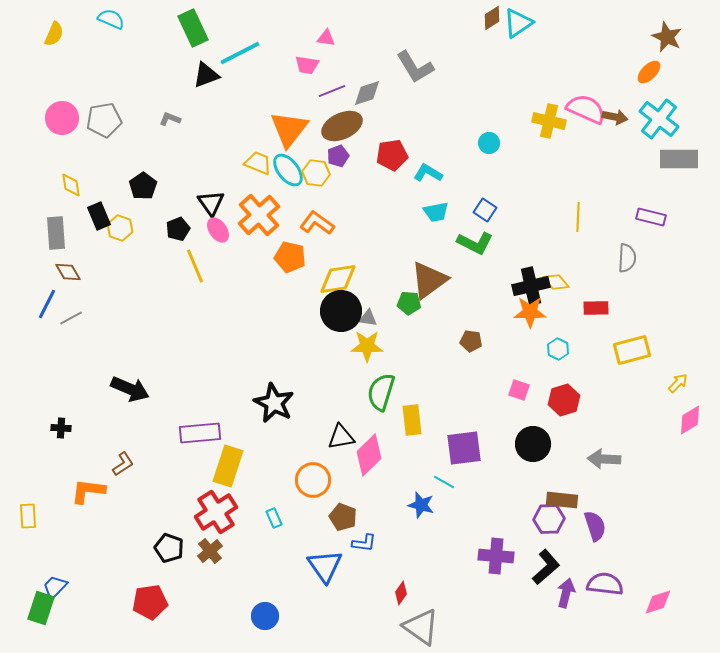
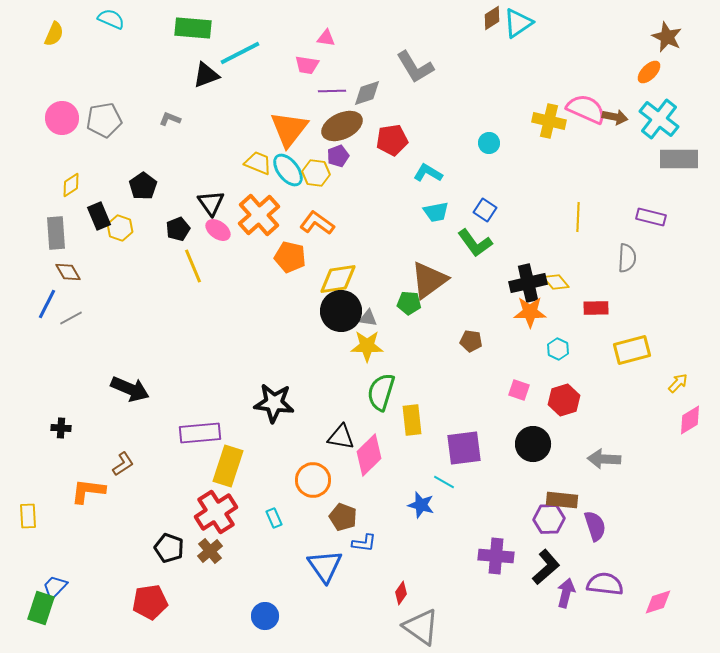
green rectangle at (193, 28): rotated 60 degrees counterclockwise
purple line at (332, 91): rotated 20 degrees clockwise
red pentagon at (392, 155): moved 15 px up
yellow diamond at (71, 185): rotated 65 degrees clockwise
pink ellipse at (218, 230): rotated 20 degrees counterclockwise
green L-shape at (475, 243): rotated 27 degrees clockwise
yellow line at (195, 266): moved 2 px left
black cross at (531, 286): moved 3 px left, 3 px up
black star at (274, 403): rotated 21 degrees counterclockwise
black triangle at (341, 437): rotated 20 degrees clockwise
